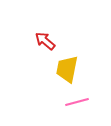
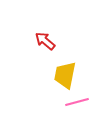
yellow trapezoid: moved 2 px left, 6 px down
